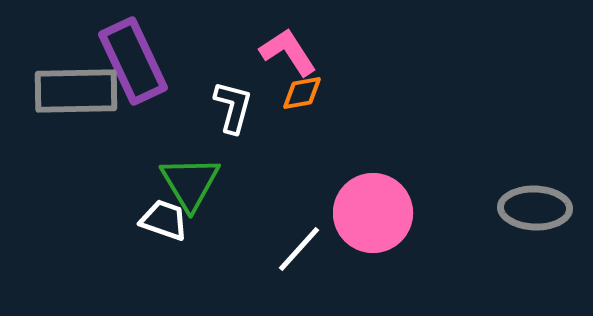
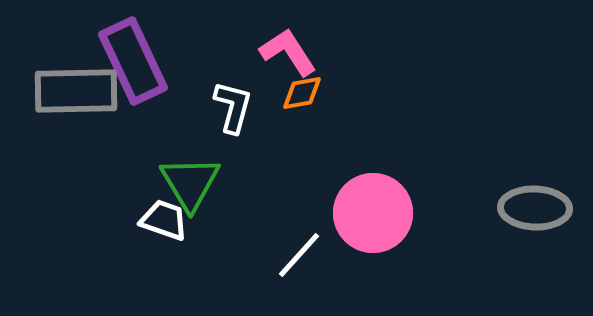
white line: moved 6 px down
